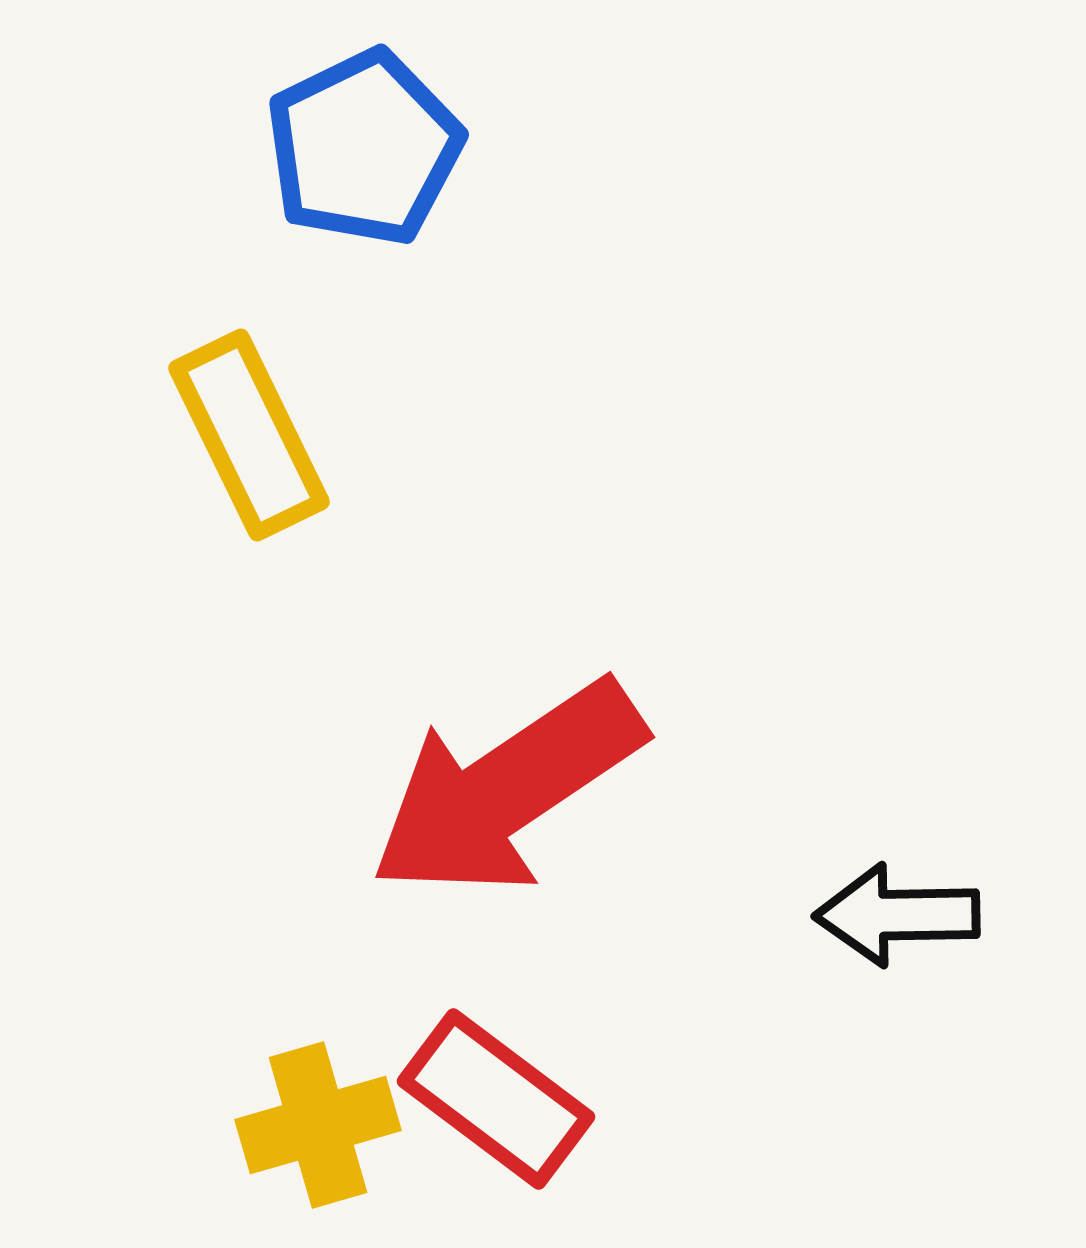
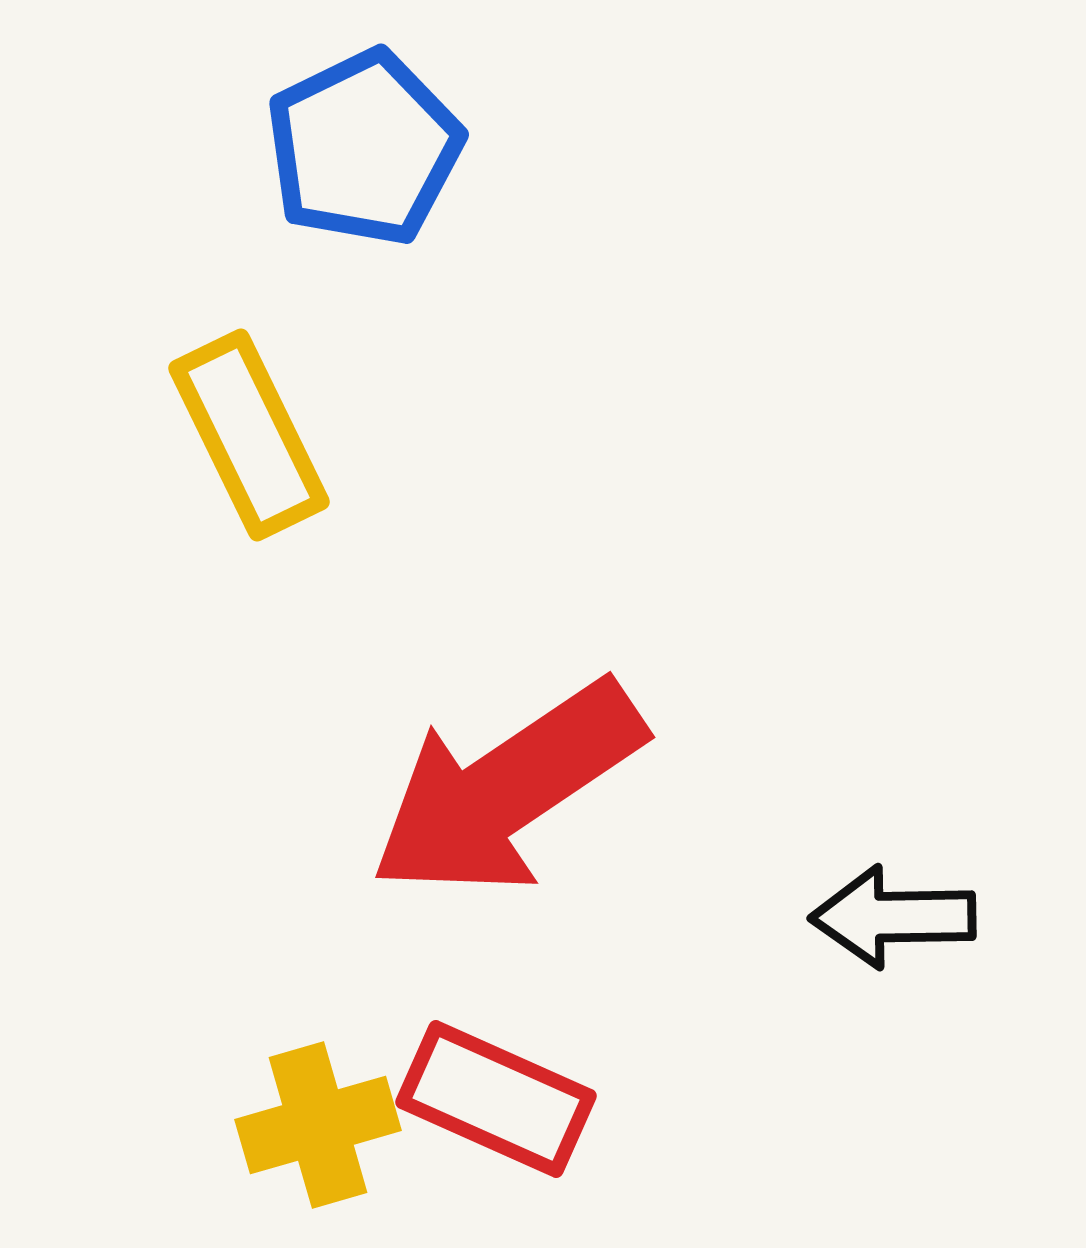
black arrow: moved 4 px left, 2 px down
red rectangle: rotated 13 degrees counterclockwise
